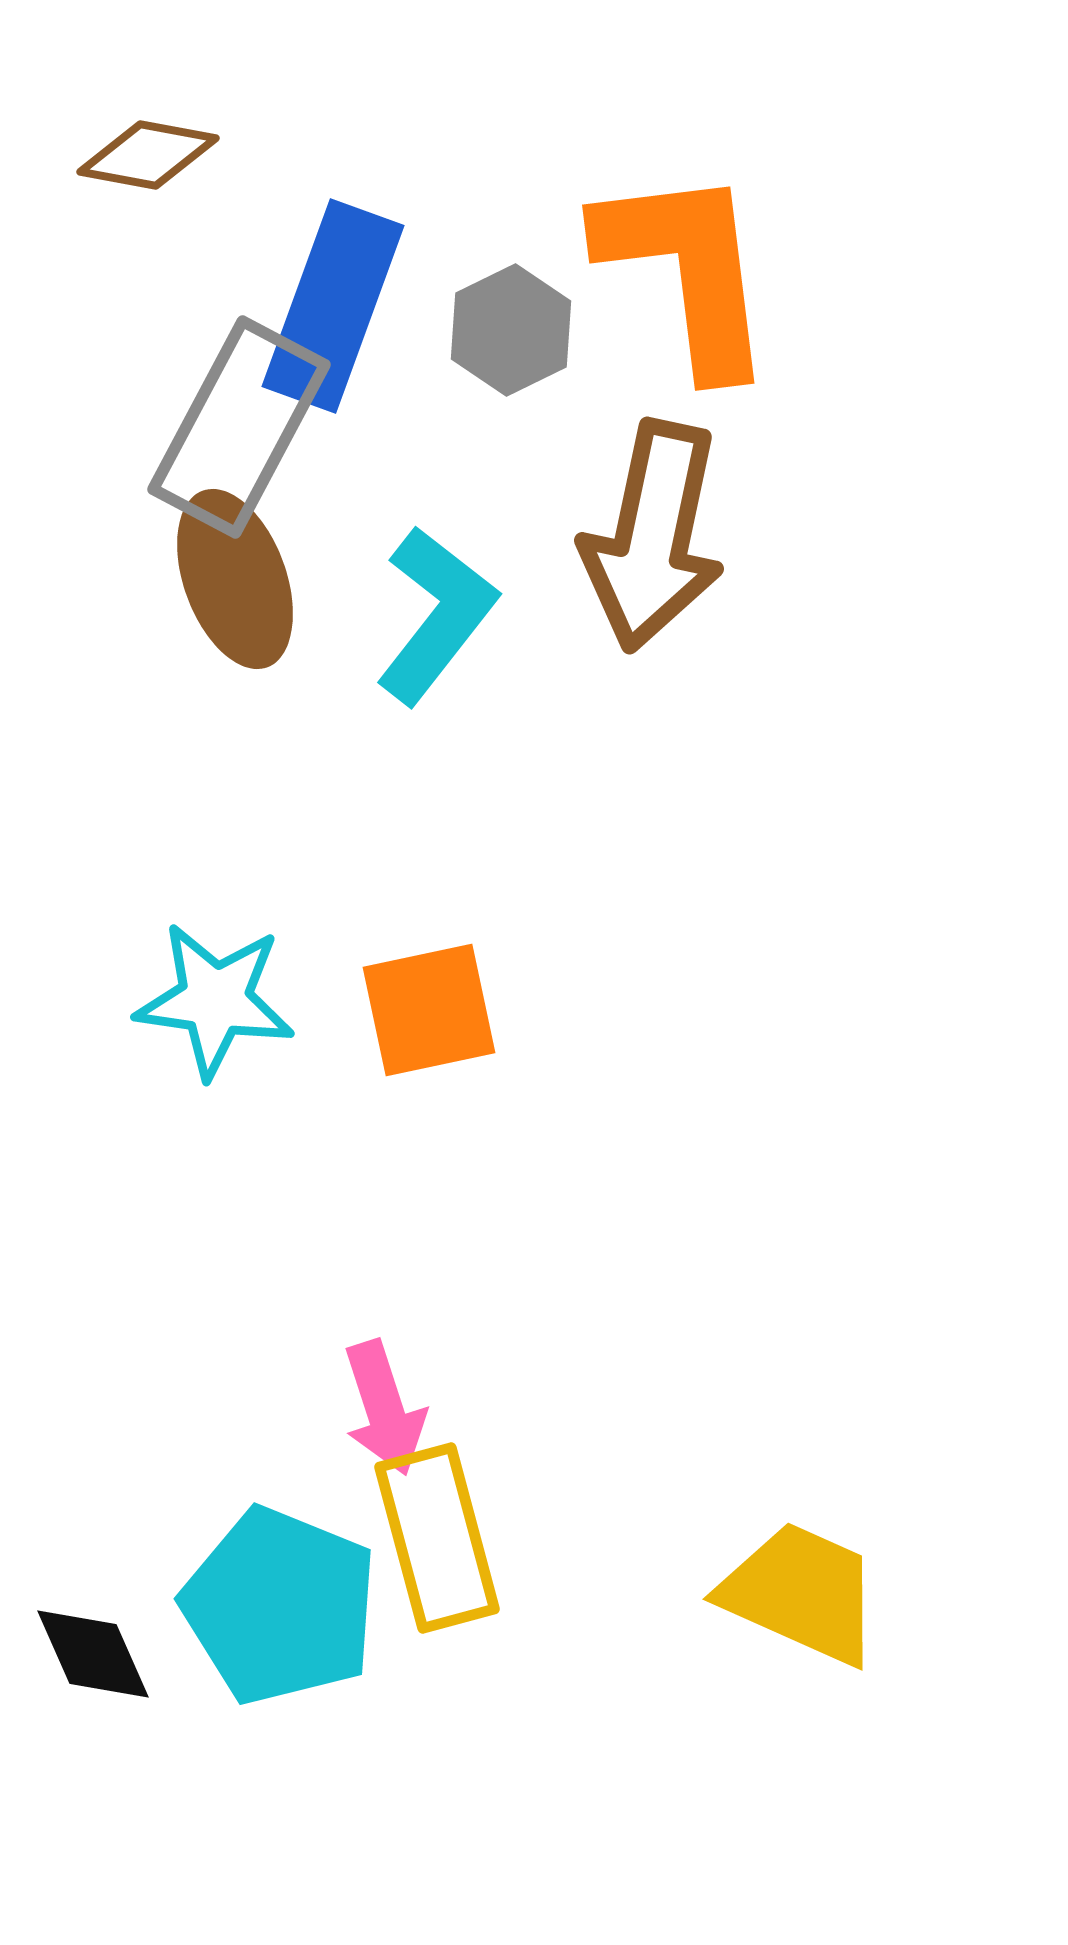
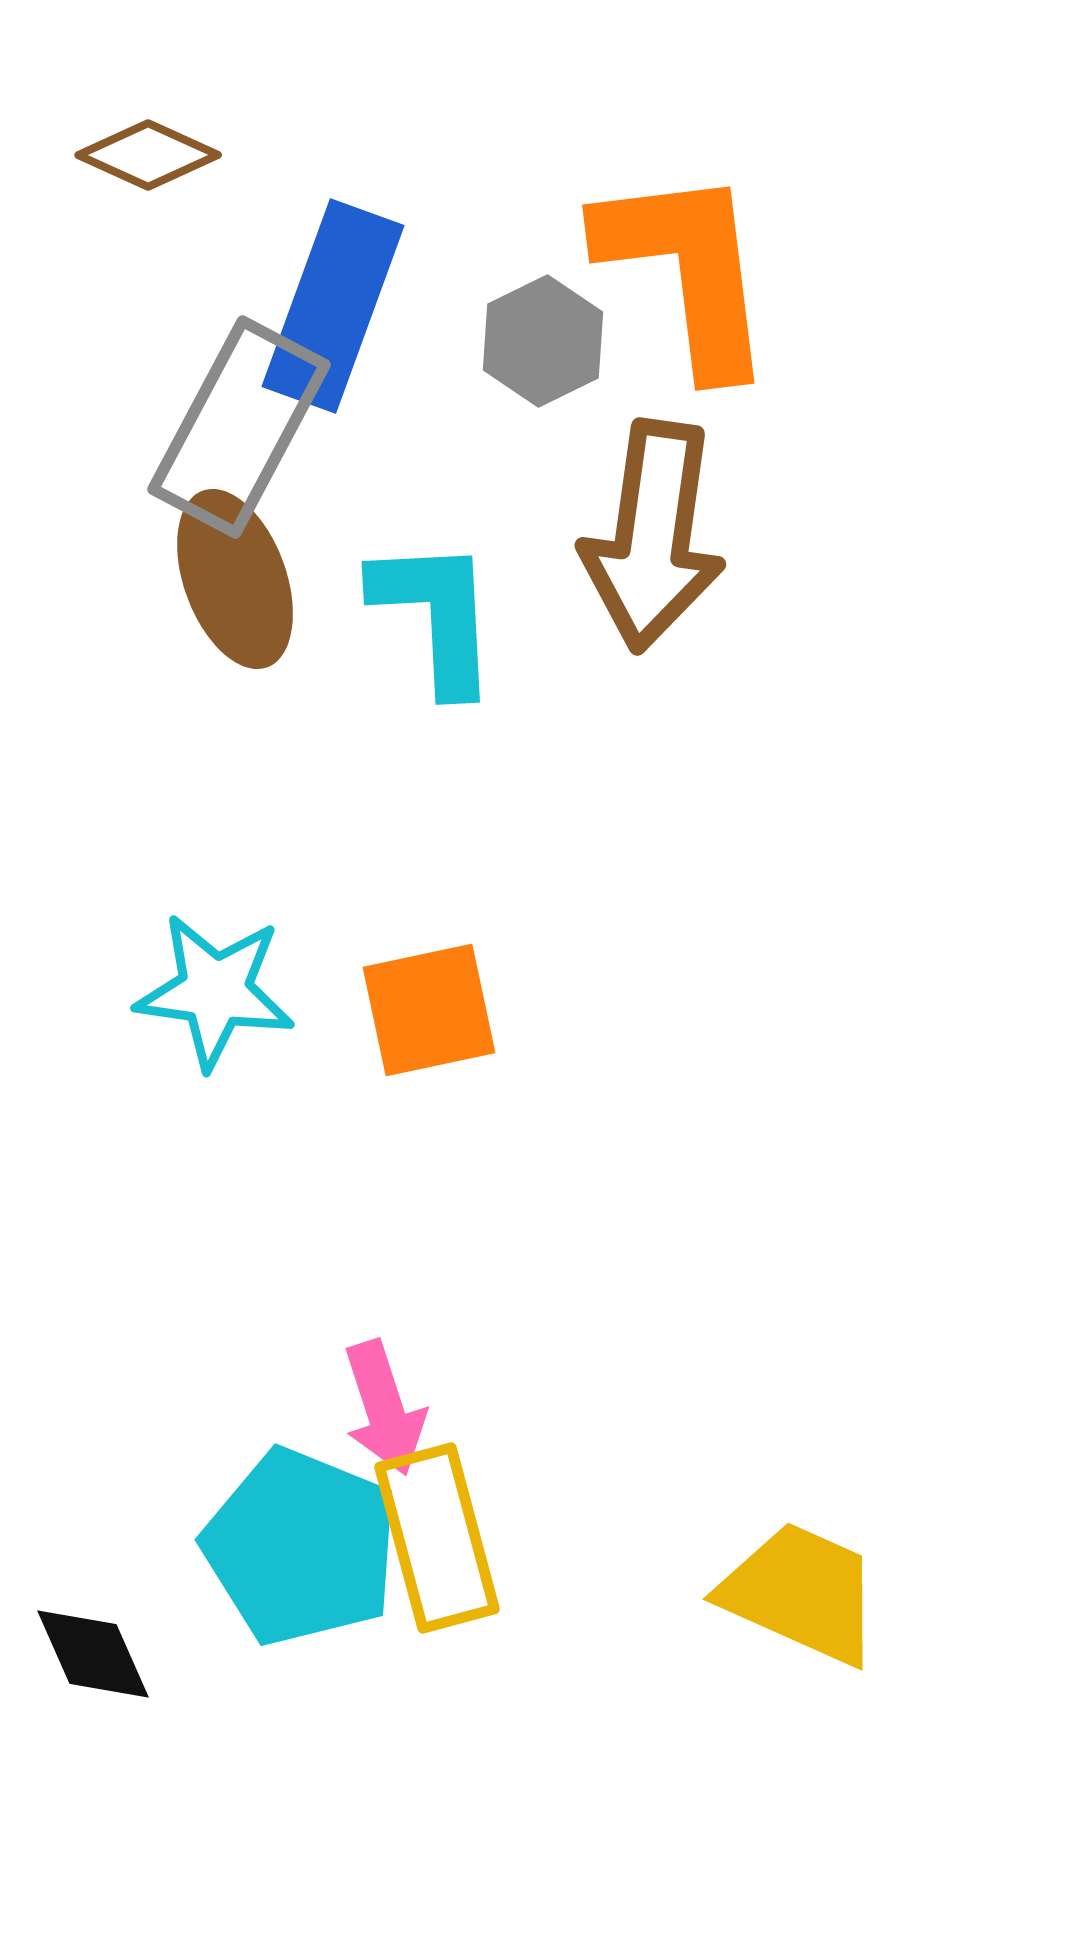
brown diamond: rotated 14 degrees clockwise
gray hexagon: moved 32 px right, 11 px down
brown arrow: rotated 4 degrees counterclockwise
cyan L-shape: rotated 41 degrees counterclockwise
cyan star: moved 9 px up
cyan pentagon: moved 21 px right, 59 px up
